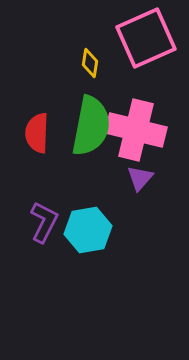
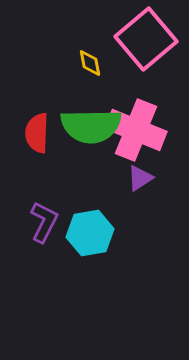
pink square: moved 1 px down; rotated 16 degrees counterclockwise
yellow diamond: rotated 20 degrees counterclockwise
green semicircle: rotated 78 degrees clockwise
pink cross: rotated 8 degrees clockwise
purple triangle: rotated 16 degrees clockwise
cyan hexagon: moved 2 px right, 3 px down
